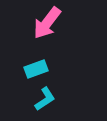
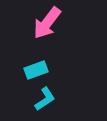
cyan rectangle: moved 1 px down
